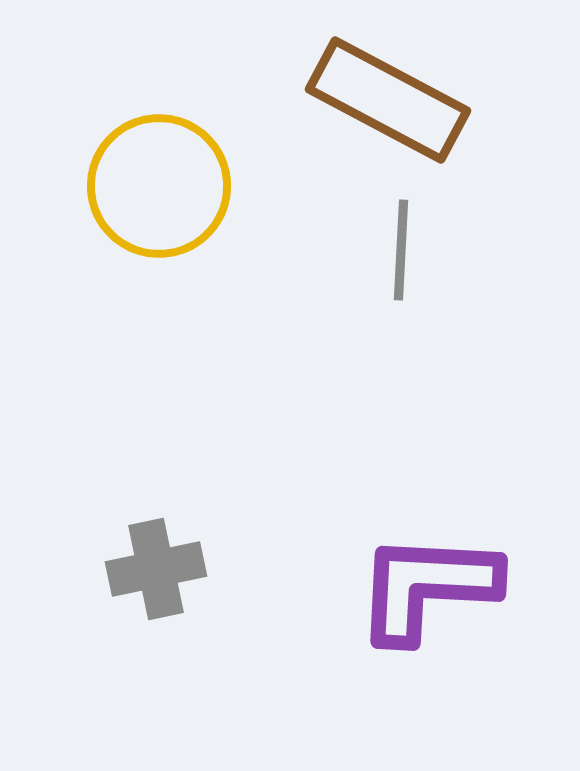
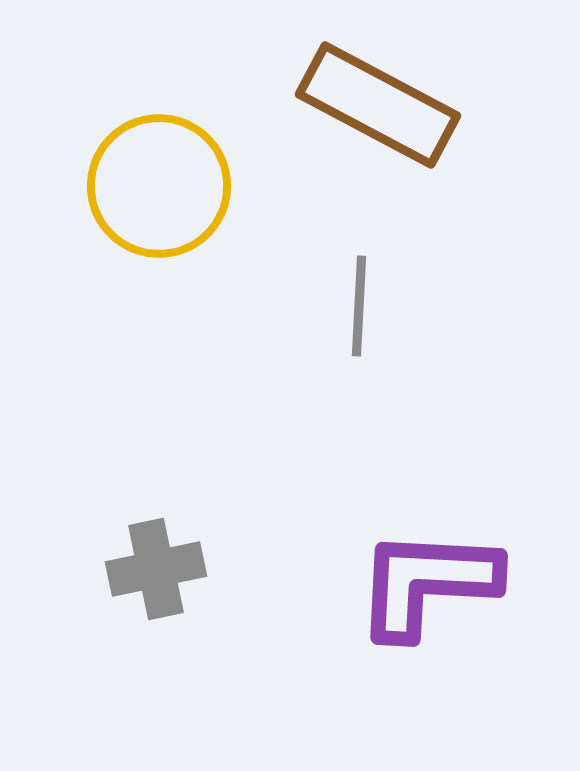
brown rectangle: moved 10 px left, 5 px down
gray line: moved 42 px left, 56 px down
purple L-shape: moved 4 px up
